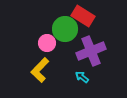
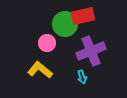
red rectangle: rotated 45 degrees counterclockwise
green circle: moved 5 px up
yellow L-shape: rotated 85 degrees clockwise
cyan arrow: rotated 144 degrees counterclockwise
